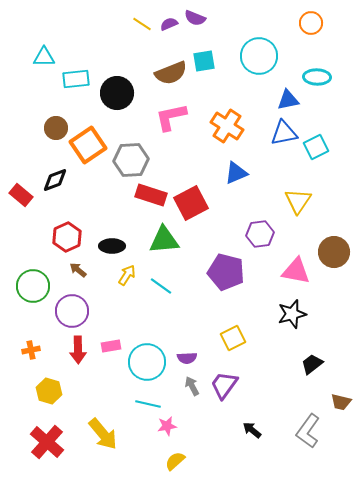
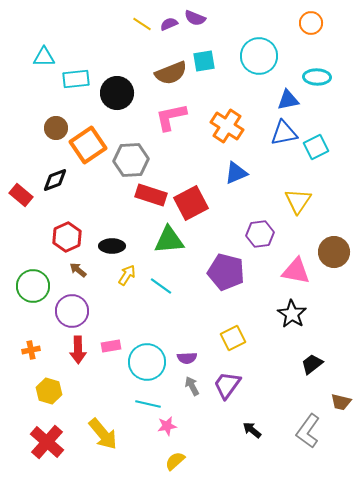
green triangle at (164, 240): moved 5 px right
black star at (292, 314): rotated 24 degrees counterclockwise
purple trapezoid at (224, 385): moved 3 px right
